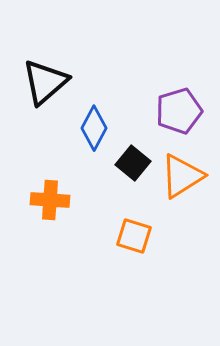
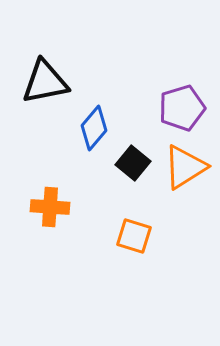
black triangle: rotated 30 degrees clockwise
purple pentagon: moved 3 px right, 3 px up
blue diamond: rotated 12 degrees clockwise
orange triangle: moved 3 px right, 9 px up
orange cross: moved 7 px down
